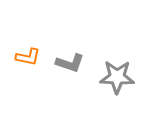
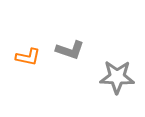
gray L-shape: moved 13 px up
